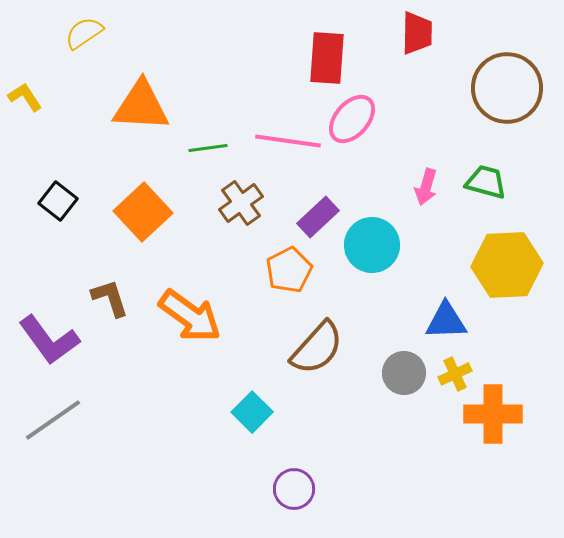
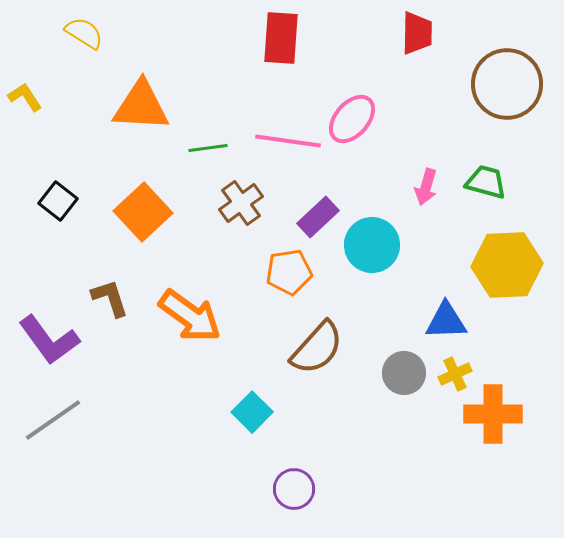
yellow semicircle: rotated 66 degrees clockwise
red rectangle: moved 46 px left, 20 px up
brown circle: moved 4 px up
orange pentagon: moved 2 px down; rotated 18 degrees clockwise
